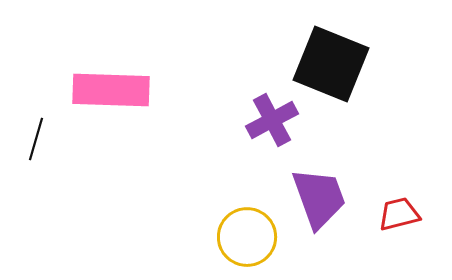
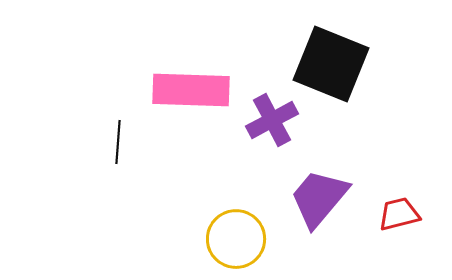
pink rectangle: moved 80 px right
black line: moved 82 px right, 3 px down; rotated 12 degrees counterclockwise
purple trapezoid: rotated 120 degrees counterclockwise
yellow circle: moved 11 px left, 2 px down
